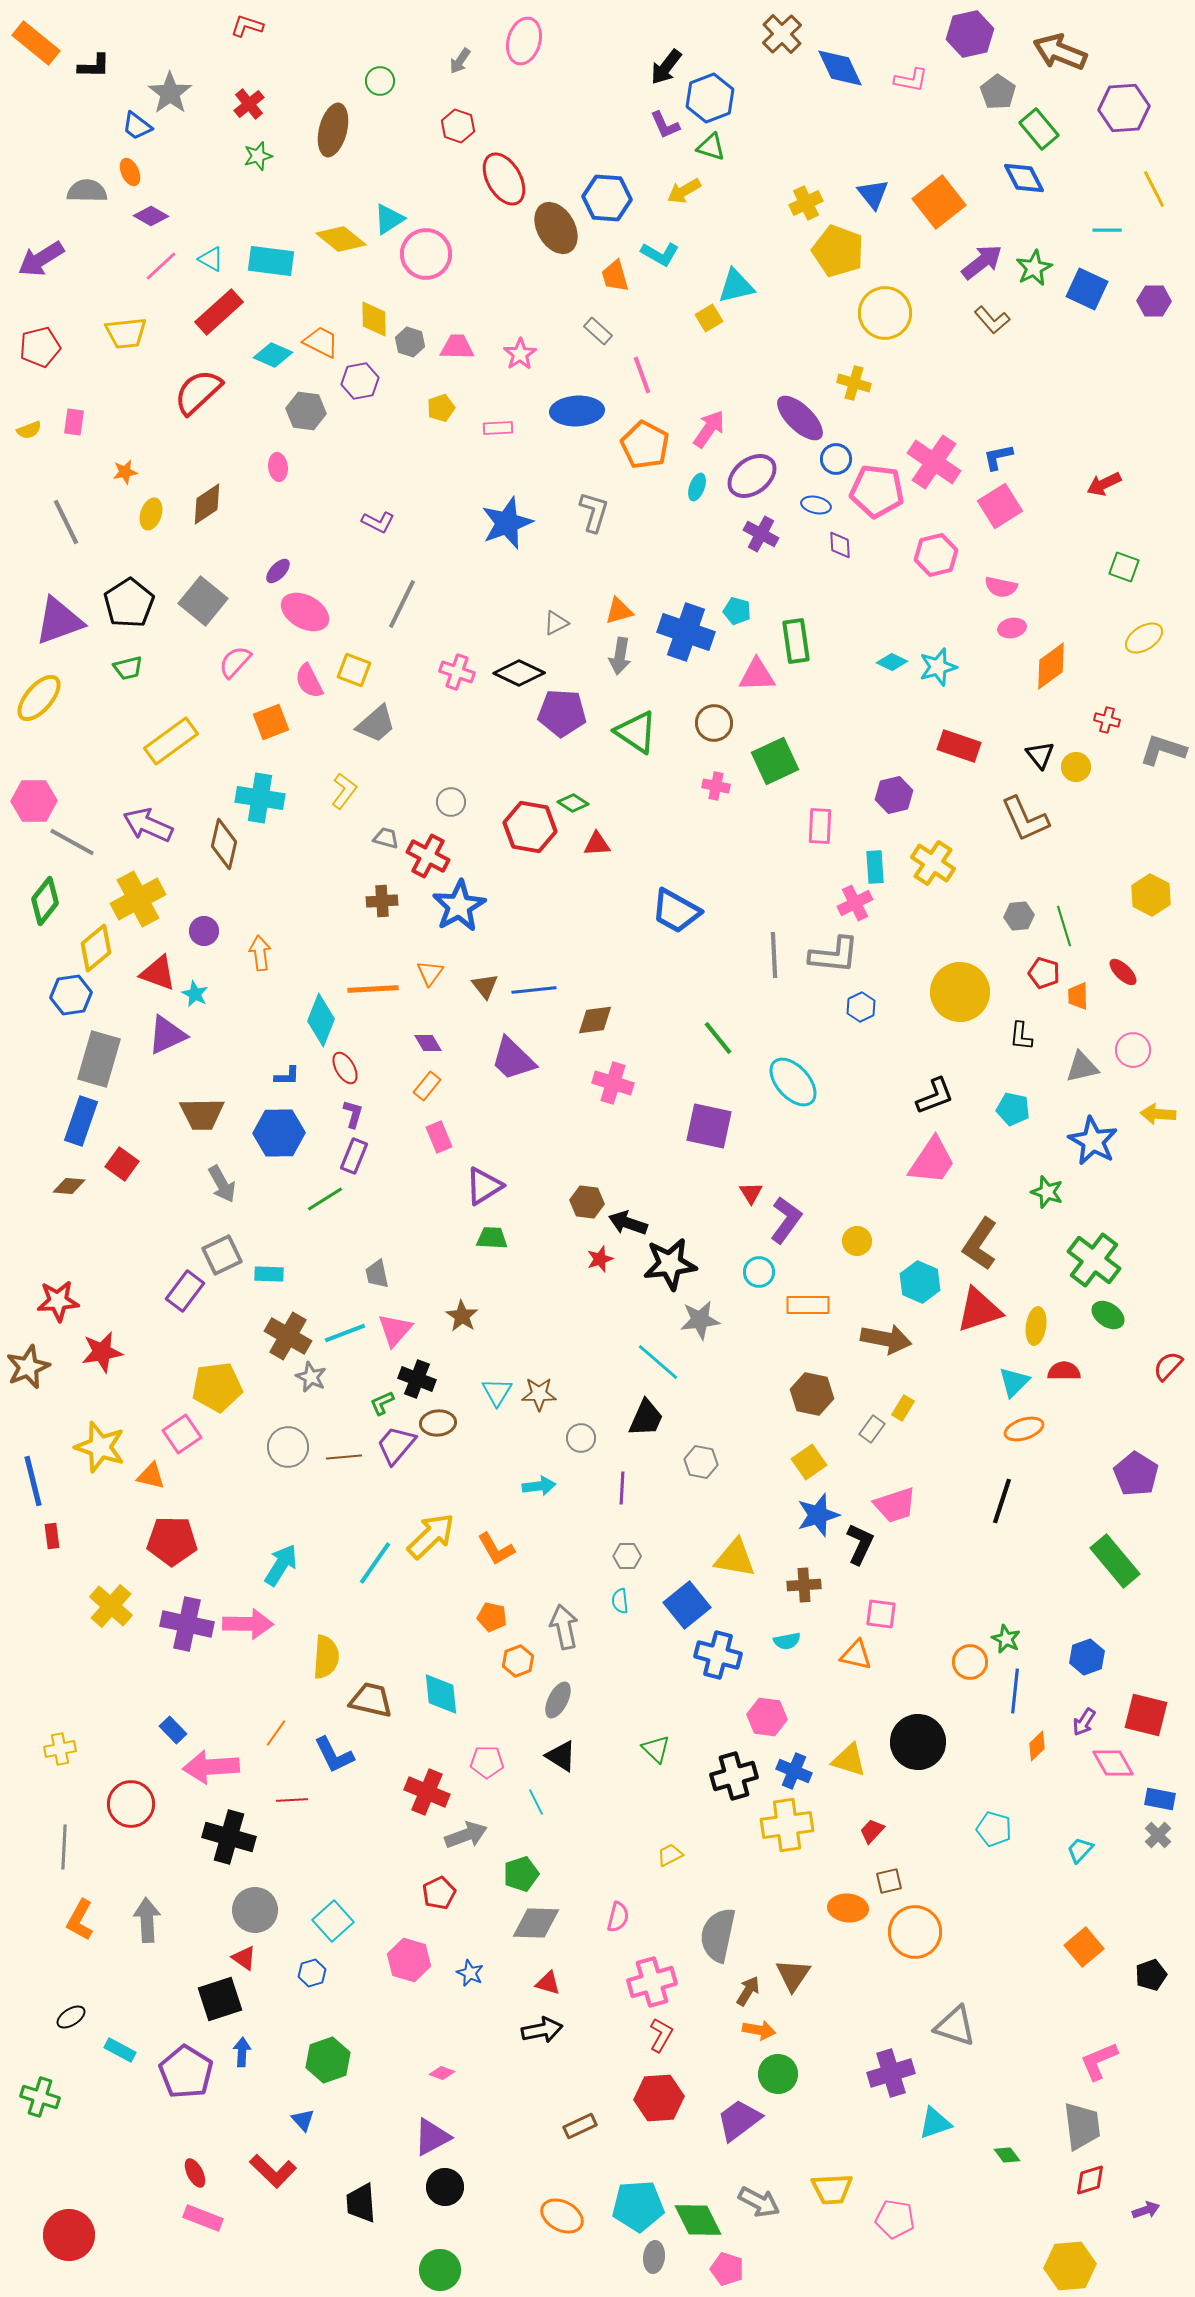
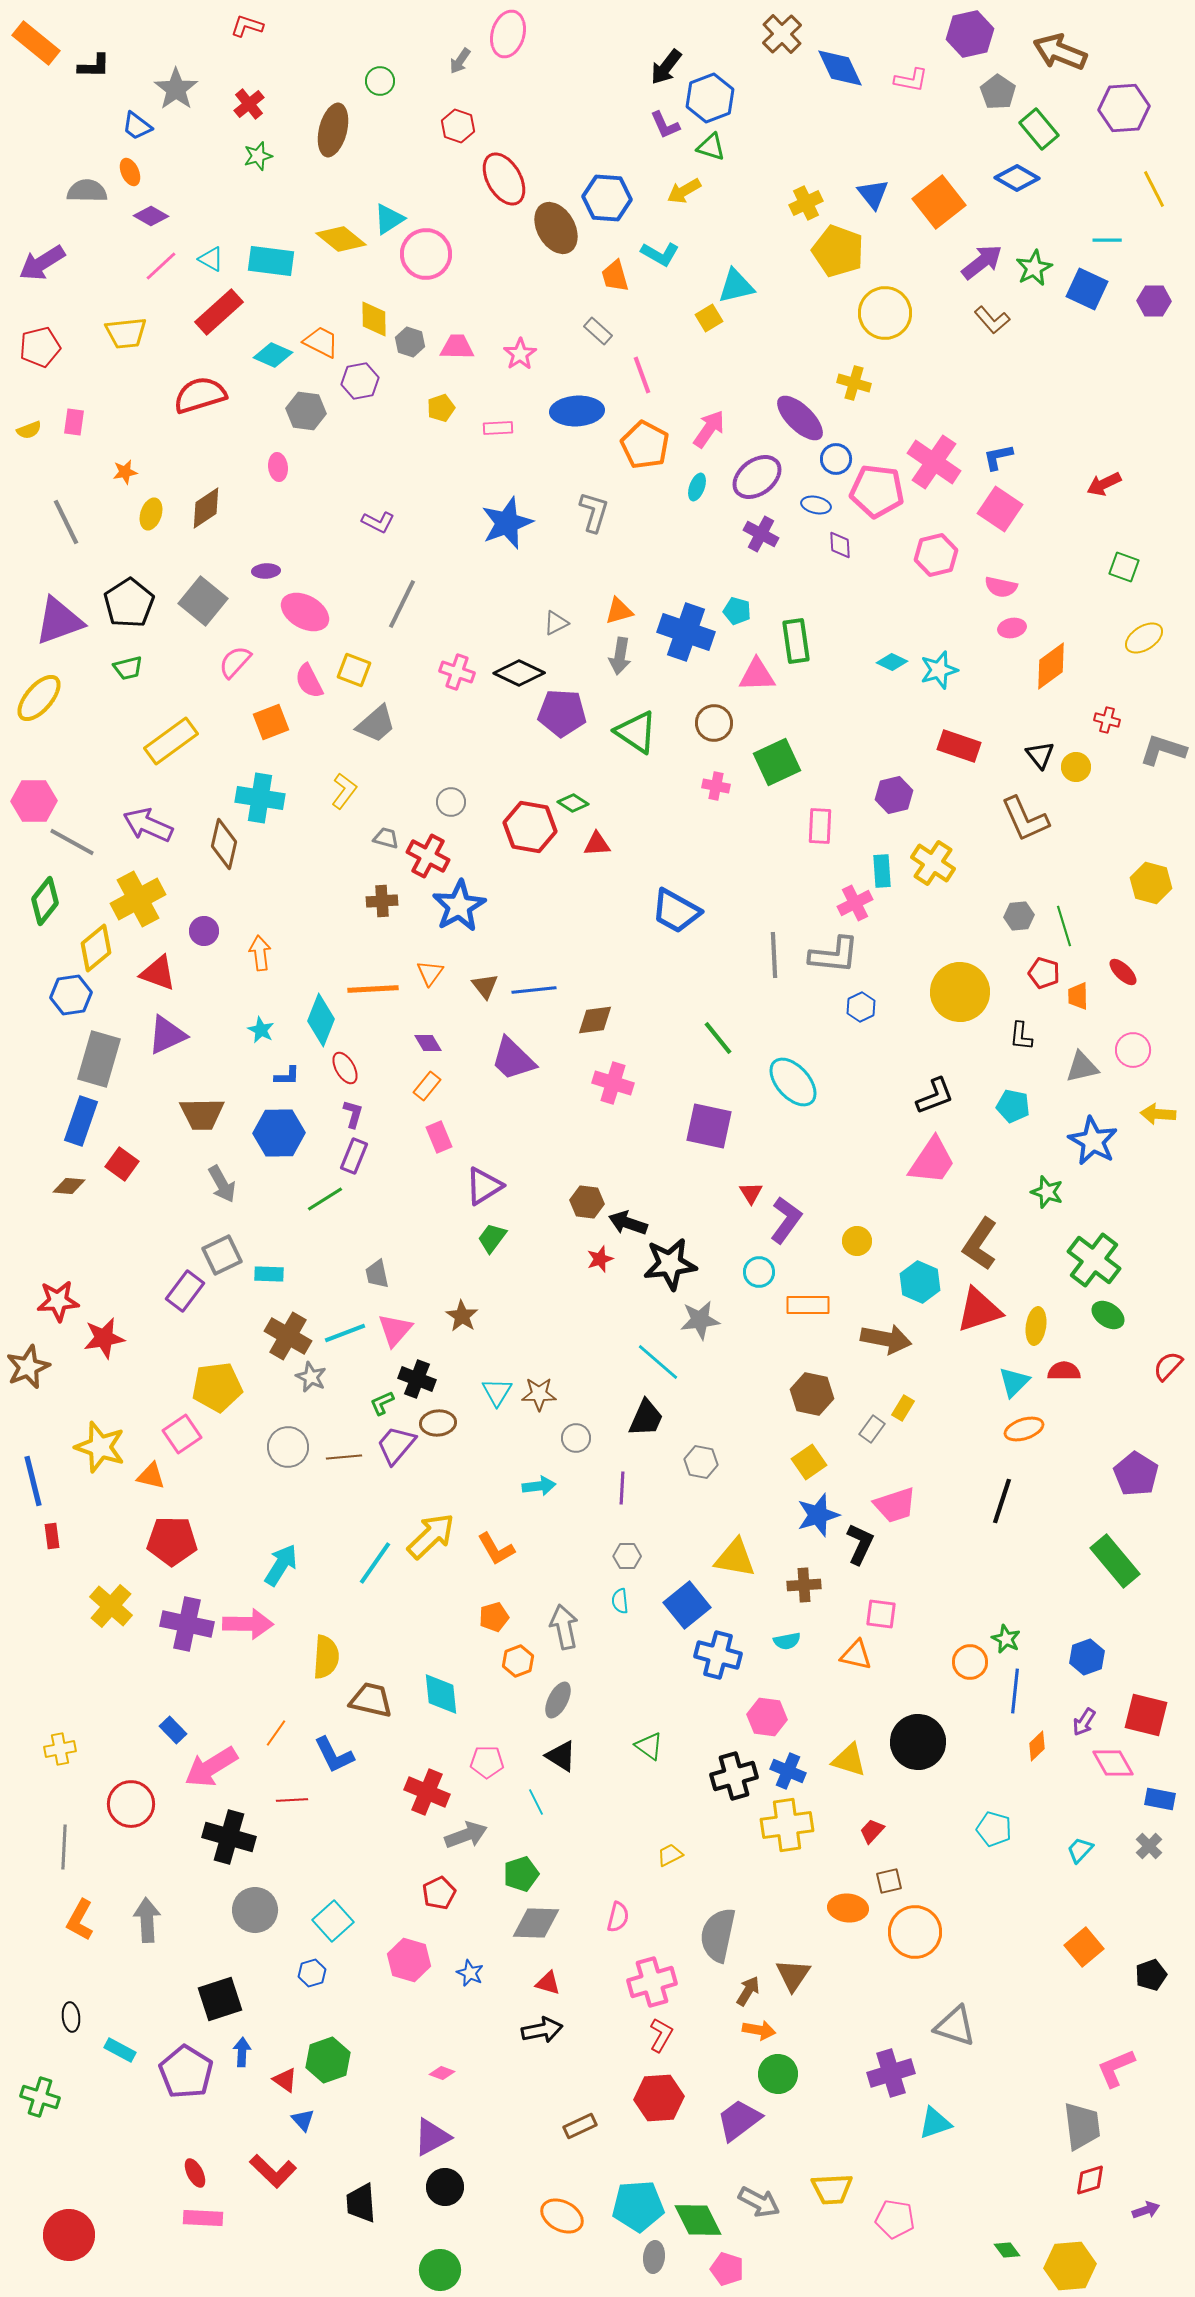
pink ellipse at (524, 41): moved 16 px left, 7 px up
gray star at (170, 93): moved 6 px right, 4 px up
blue diamond at (1024, 178): moved 7 px left; rotated 33 degrees counterclockwise
cyan line at (1107, 230): moved 10 px down
purple arrow at (41, 259): moved 1 px right, 4 px down
red semicircle at (198, 392): moved 2 px right, 3 px down; rotated 26 degrees clockwise
purple ellipse at (752, 476): moved 5 px right, 1 px down
brown diamond at (207, 504): moved 1 px left, 4 px down
pink square at (1000, 506): moved 3 px down; rotated 24 degrees counterclockwise
purple ellipse at (278, 571): moved 12 px left; rotated 44 degrees clockwise
cyan star at (938, 667): moved 1 px right, 3 px down
green square at (775, 761): moved 2 px right, 1 px down
cyan rectangle at (875, 867): moved 7 px right, 4 px down
yellow hexagon at (1151, 895): moved 12 px up; rotated 12 degrees counterclockwise
cyan star at (195, 994): moved 66 px right, 36 px down
cyan pentagon at (1013, 1109): moved 3 px up
green trapezoid at (492, 1238): rotated 56 degrees counterclockwise
red star at (102, 1352): moved 2 px right, 14 px up
gray circle at (581, 1438): moved 5 px left
orange pentagon at (492, 1617): moved 2 px right; rotated 28 degrees counterclockwise
green triangle at (656, 1749): moved 7 px left, 3 px up; rotated 8 degrees counterclockwise
pink arrow at (211, 1767): rotated 28 degrees counterclockwise
blue cross at (794, 1771): moved 6 px left
gray cross at (1158, 1835): moved 9 px left, 11 px down
red triangle at (244, 1958): moved 41 px right, 122 px down
black ellipse at (71, 2017): rotated 64 degrees counterclockwise
pink L-shape at (1099, 2061): moved 17 px right, 7 px down
green diamond at (1007, 2155): moved 95 px down
pink rectangle at (203, 2218): rotated 18 degrees counterclockwise
